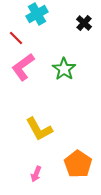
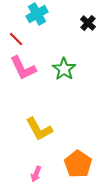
black cross: moved 4 px right
red line: moved 1 px down
pink L-shape: moved 1 px down; rotated 80 degrees counterclockwise
